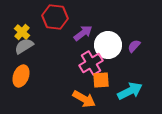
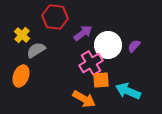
yellow cross: moved 3 px down
gray semicircle: moved 12 px right, 4 px down
cyan arrow: moved 2 px left; rotated 130 degrees counterclockwise
